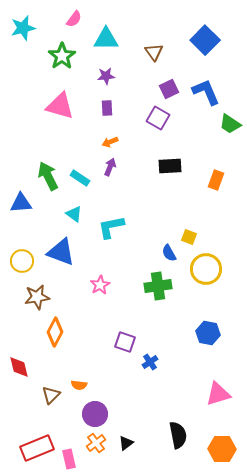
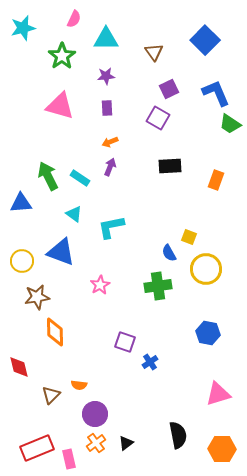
pink semicircle at (74, 19): rotated 12 degrees counterclockwise
blue L-shape at (206, 92): moved 10 px right, 1 px down
orange diamond at (55, 332): rotated 28 degrees counterclockwise
